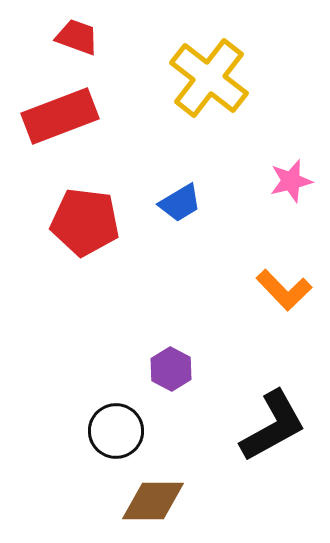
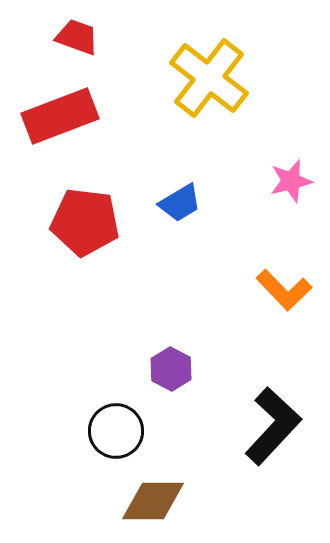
black L-shape: rotated 18 degrees counterclockwise
